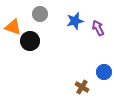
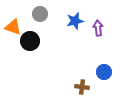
purple arrow: rotated 21 degrees clockwise
brown cross: rotated 24 degrees counterclockwise
